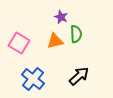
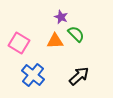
green semicircle: rotated 42 degrees counterclockwise
orange triangle: rotated 12 degrees clockwise
blue cross: moved 4 px up
